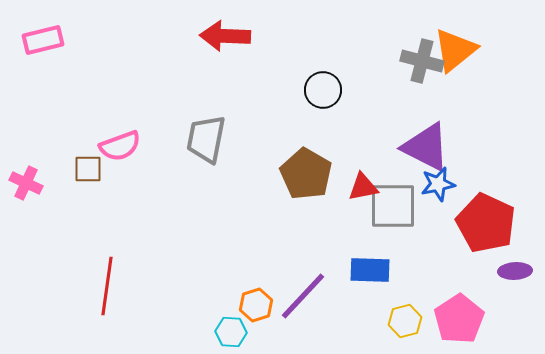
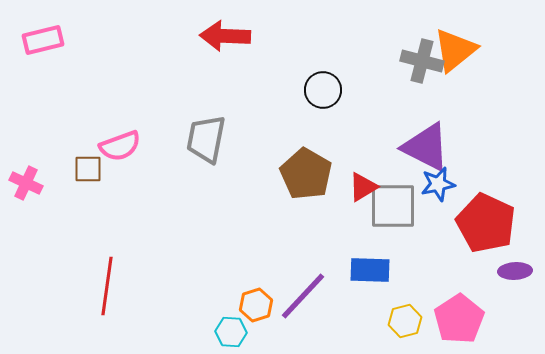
red triangle: rotated 20 degrees counterclockwise
